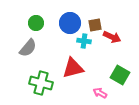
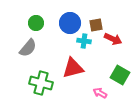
brown square: moved 1 px right
red arrow: moved 1 px right, 2 px down
